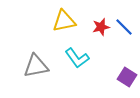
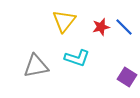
yellow triangle: rotated 40 degrees counterclockwise
cyan L-shape: rotated 35 degrees counterclockwise
